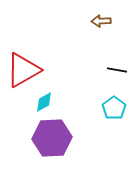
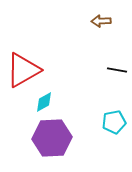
cyan pentagon: moved 14 px down; rotated 25 degrees clockwise
